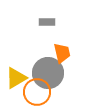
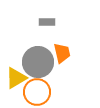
gray circle: moved 10 px left, 11 px up
